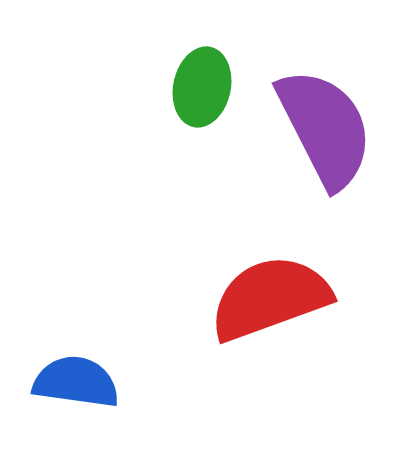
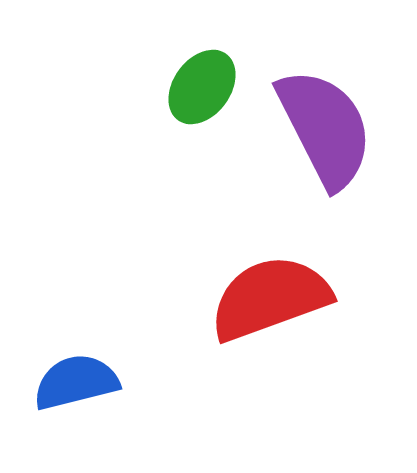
green ellipse: rotated 24 degrees clockwise
blue semicircle: rotated 22 degrees counterclockwise
